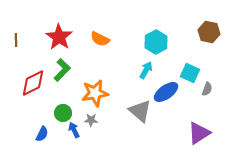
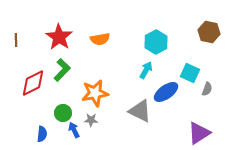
orange semicircle: rotated 36 degrees counterclockwise
gray triangle: rotated 15 degrees counterclockwise
blue semicircle: rotated 21 degrees counterclockwise
